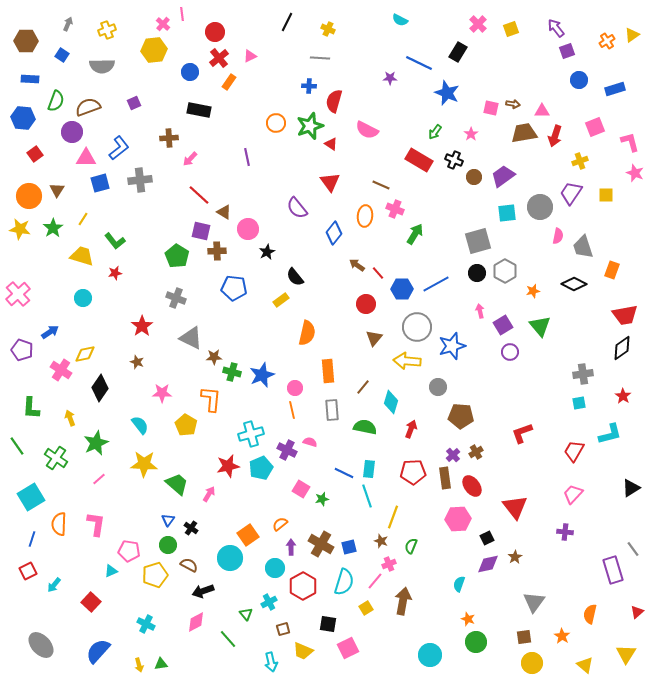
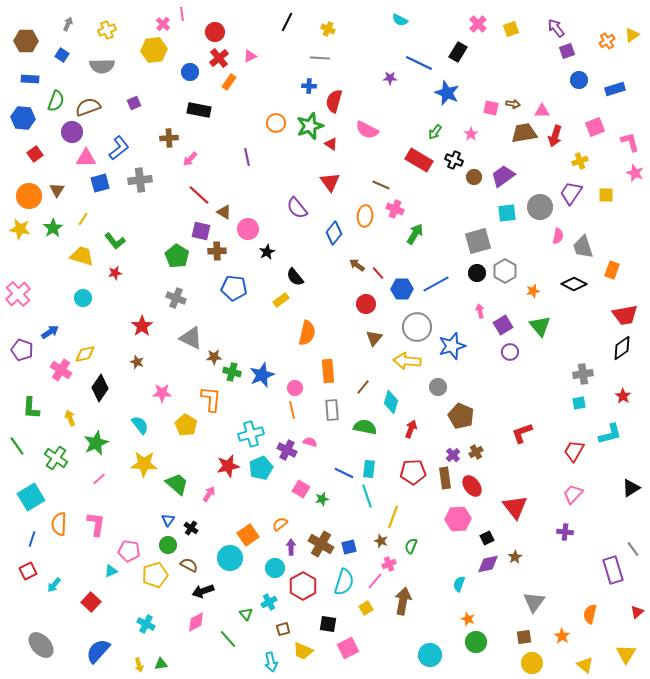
brown pentagon at (461, 416): rotated 20 degrees clockwise
